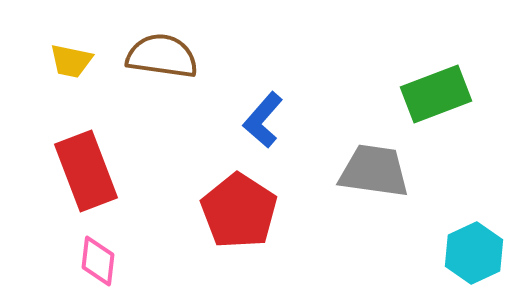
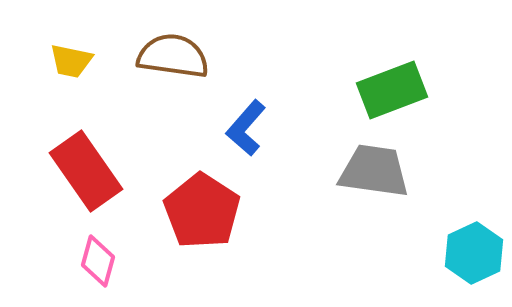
brown semicircle: moved 11 px right
green rectangle: moved 44 px left, 4 px up
blue L-shape: moved 17 px left, 8 px down
red rectangle: rotated 14 degrees counterclockwise
red pentagon: moved 37 px left
pink diamond: rotated 9 degrees clockwise
